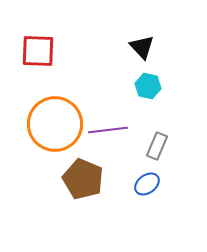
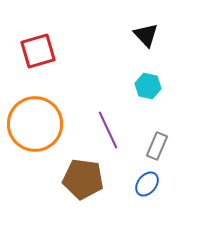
black triangle: moved 4 px right, 12 px up
red square: rotated 18 degrees counterclockwise
orange circle: moved 20 px left
purple line: rotated 72 degrees clockwise
brown pentagon: rotated 15 degrees counterclockwise
blue ellipse: rotated 15 degrees counterclockwise
